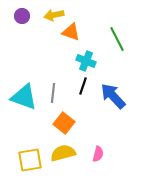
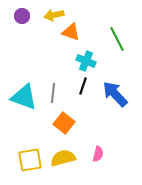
blue arrow: moved 2 px right, 2 px up
yellow semicircle: moved 5 px down
